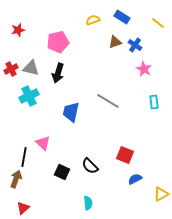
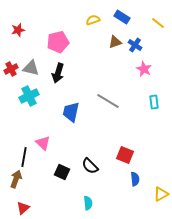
blue semicircle: rotated 112 degrees clockwise
